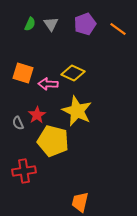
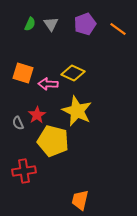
orange trapezoid: moved 2 px up
